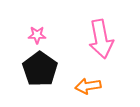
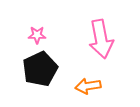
black pentagon: rotated 12 degrees clockwise
